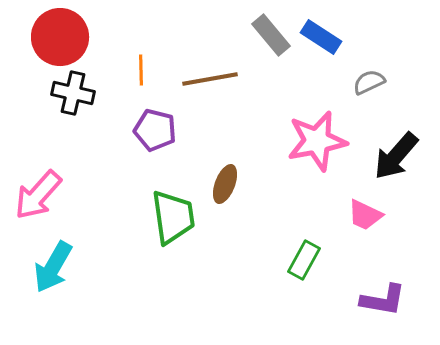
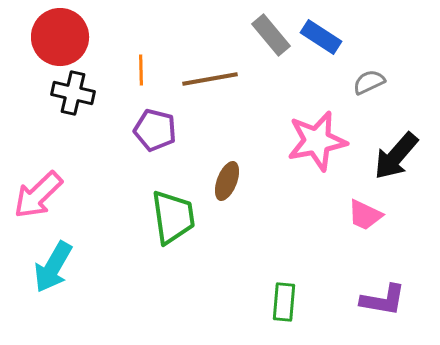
brown ellipse: moved 2 px right, 3 px up
pink arrow: rotated 4 degrees clockwise
green rectangle: moved 20 px left, 42 px down; rotated 24 degrees counterclockwise
